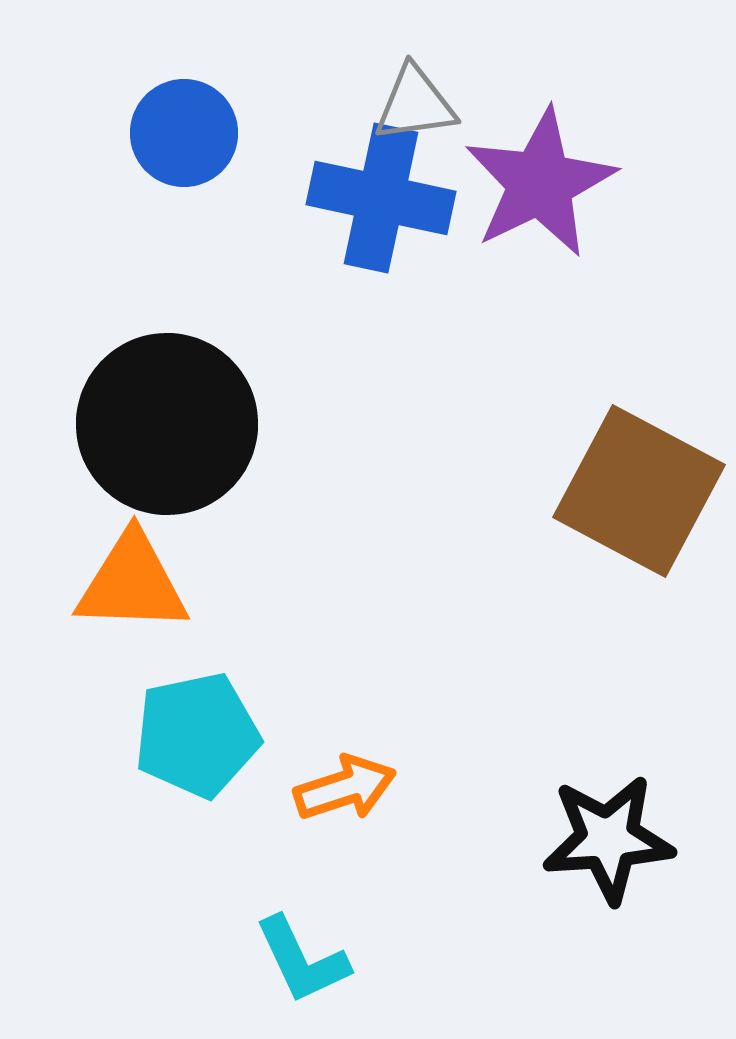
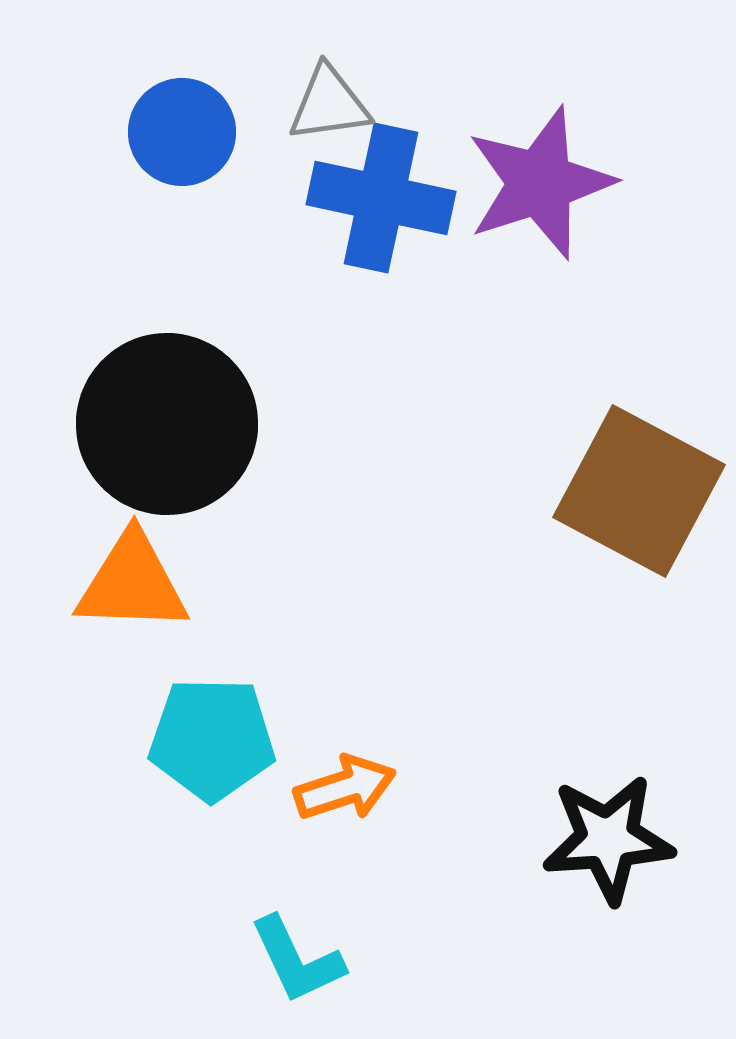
gray triangle: moved 86 px left
blue circle: moved 2 px left, 1 px up
purple star: rotated 8 degrees clockwise
cyan pentagon: moved 15 px right, 4 px down; rotated 13 degrees clockwise
cyan L-shape: moved 5 px left
